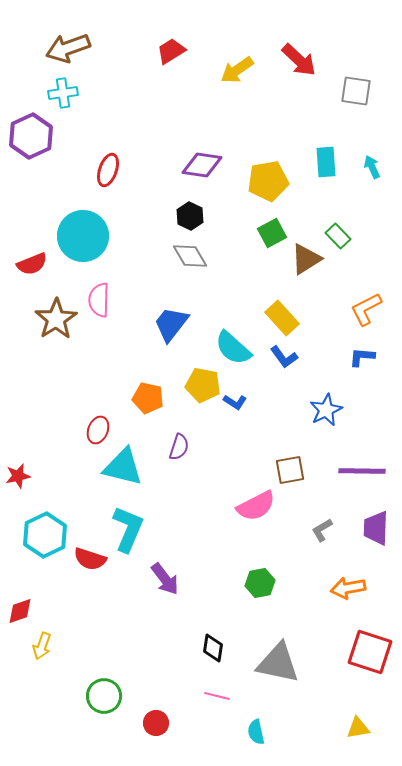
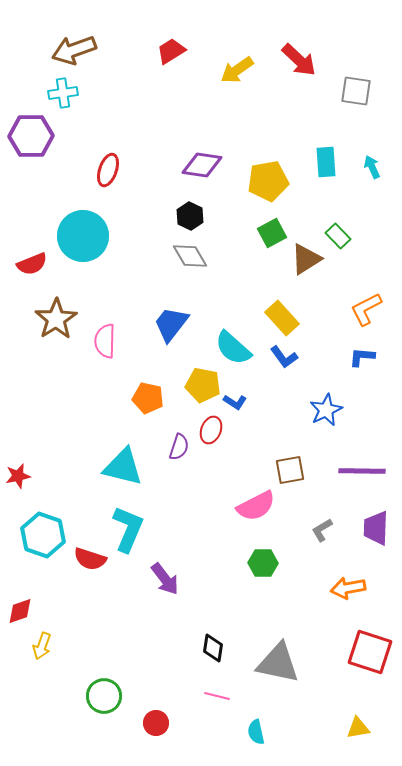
brown arrow at (68, 48): moved 6 px right, 2 px down
purple hexagon at (31, 136): rotated 24 degrees clockwise
pink semicircle at (99, 300): moved 6 px right, 41 px down
red ellipse at (98, 430): moved 113 px right
cyan hexagon at (45, 535): moved 2 px left; rotated 15 degrees counterclockwise
green hexagon at (260, 583): moved 3 px right, 20 px up; rotated 12 degrees clockwise
